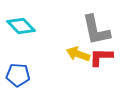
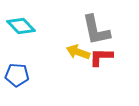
yellow arrow: moved 2 px up
blue pentagon: moved 1 px left
